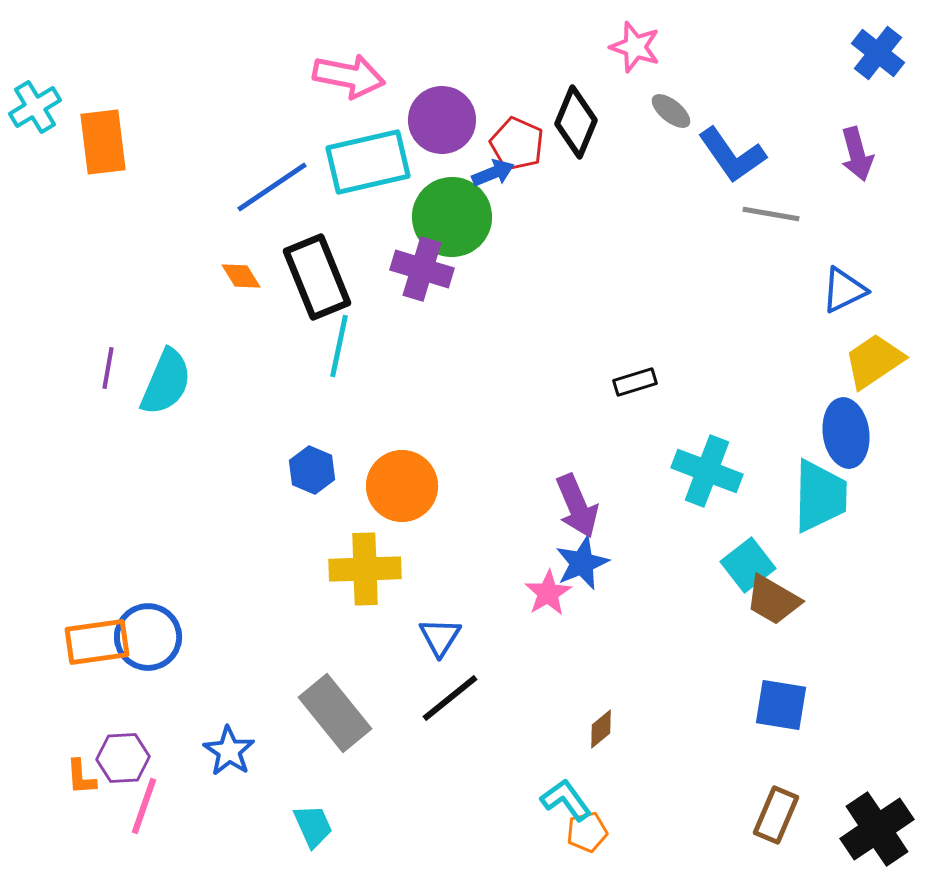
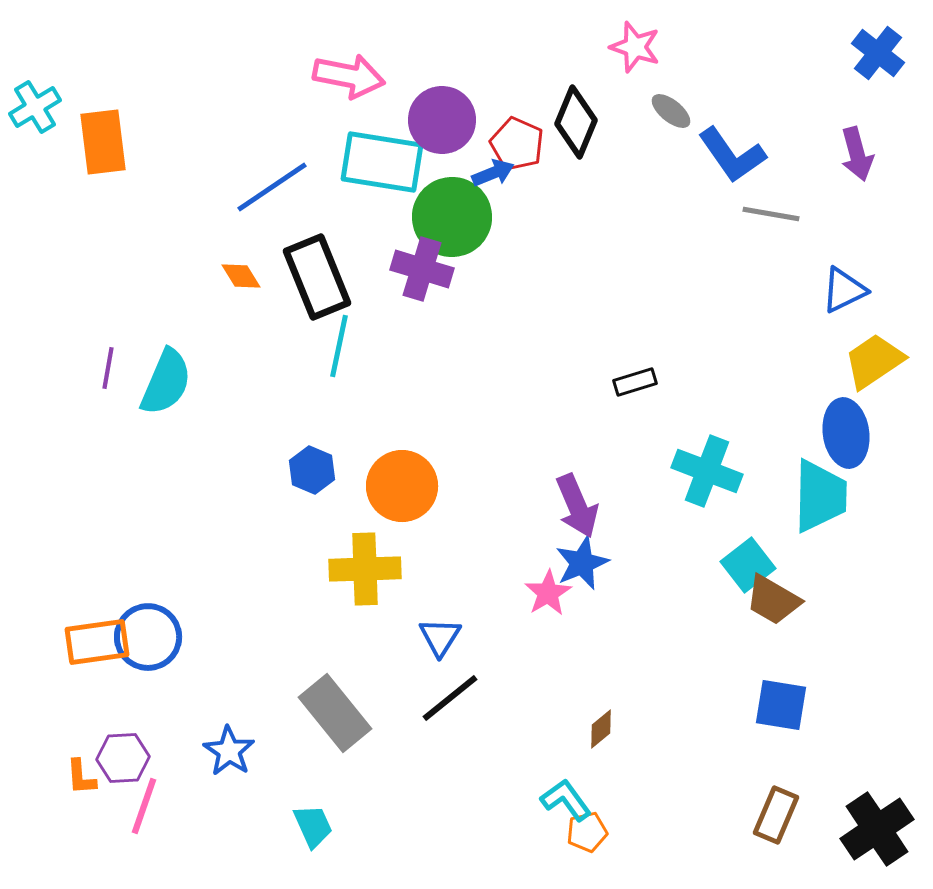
cyan rectangle at (368, 162): moved 14 px right; rotated 22 degrees clockwise
